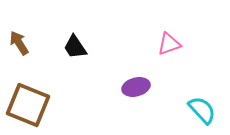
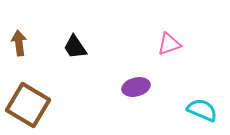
brown arrow: rotated 25 degrees clockwise
brown square: rotated 9 degrees clockwise
cyan semicircle: rotated 24 degrees counterclockwise
